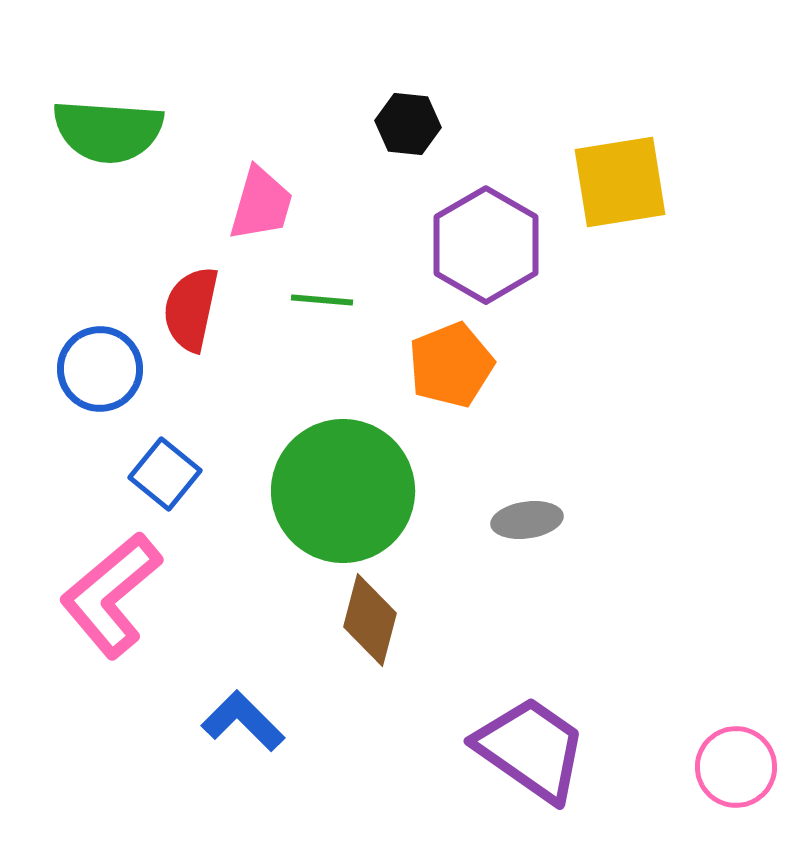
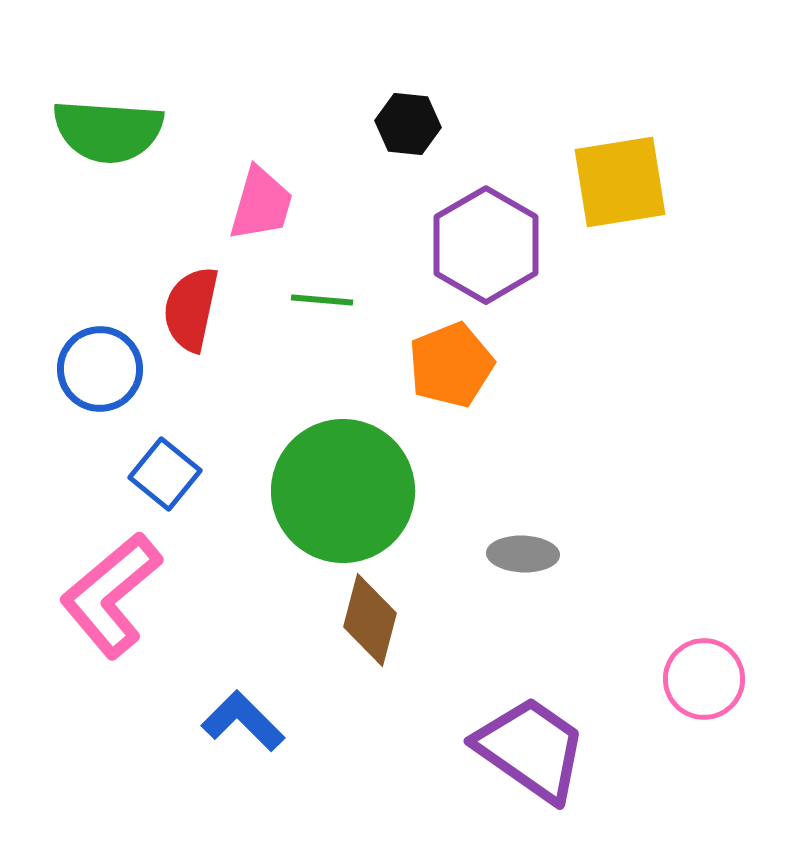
gray ellipse: moved 4 px left, 34 px down; rotated 10 degrees clockwise
pink circle: moved 32 px left, 88 px up
